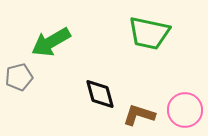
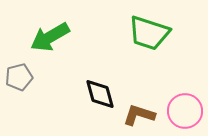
green trapezoid: rotated 6 degrees clockwise
green arrow: moved 1 px left, 5 px up
pink circle: moved 1 px down
